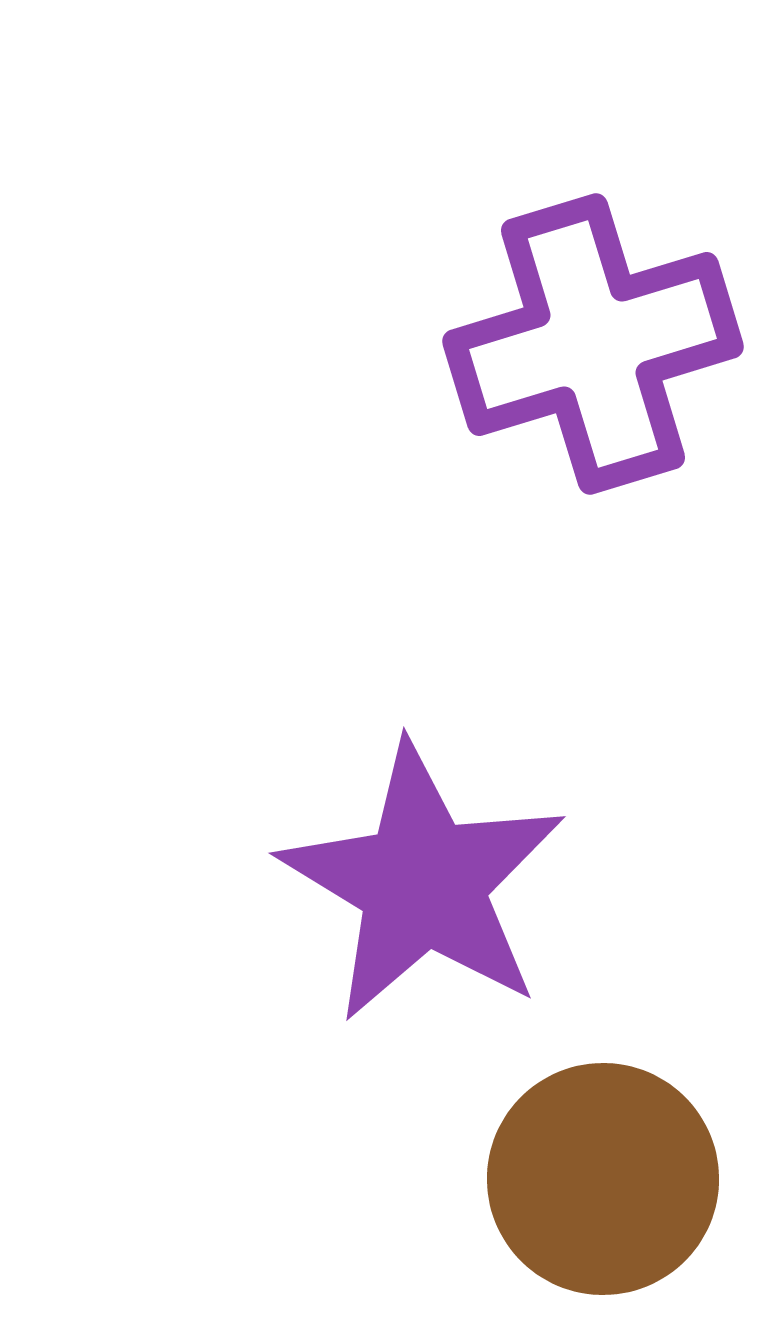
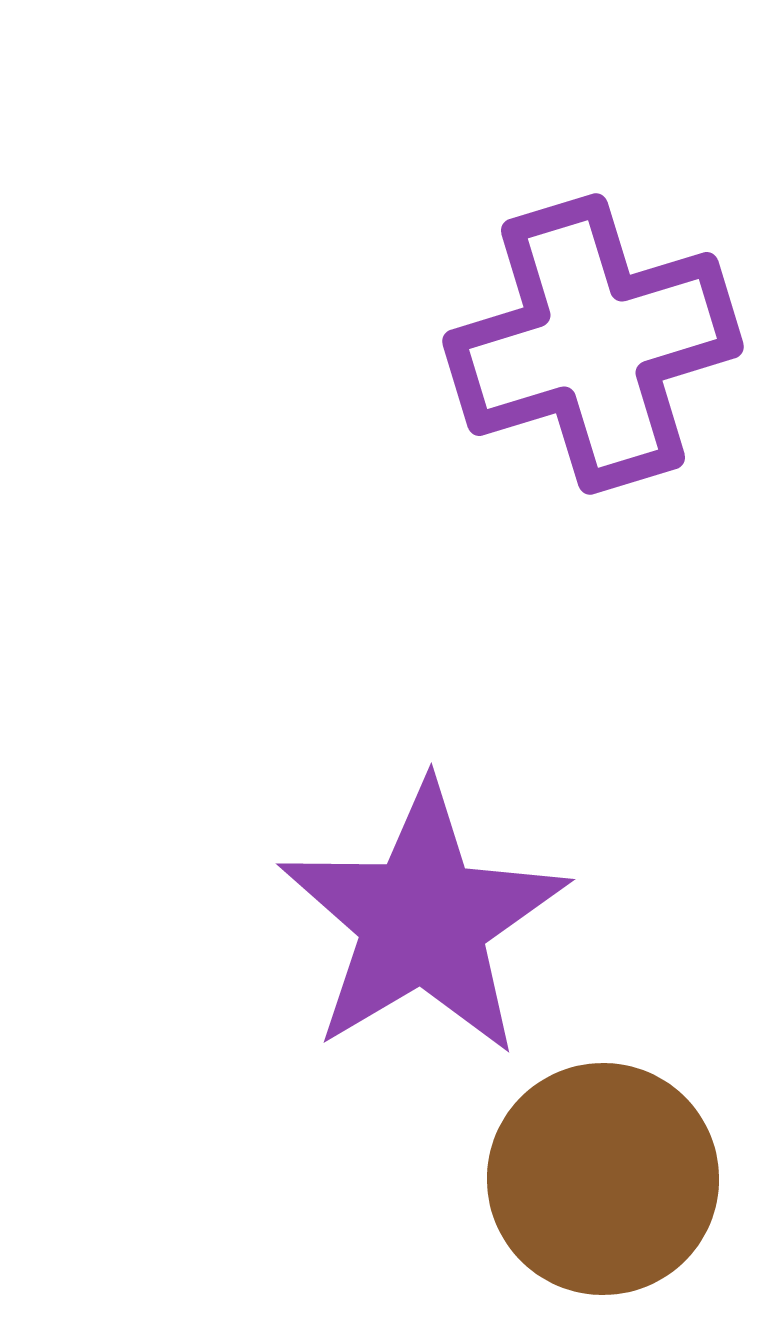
purple star: moved 37 px down; rotated 10 degrees clockwise
